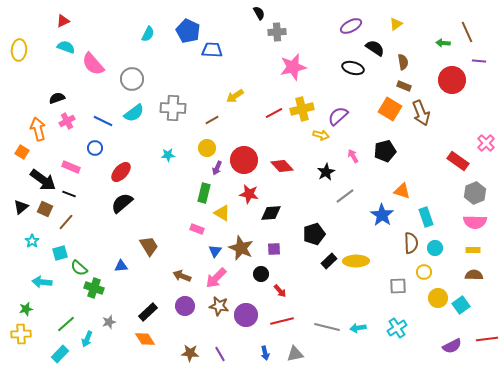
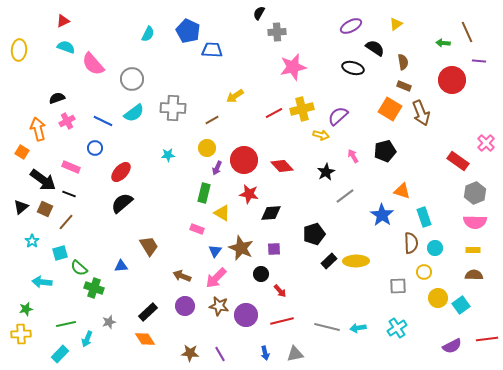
black semicircle at (259, 13): rotated 120 degrees counterclockwise
cyan rectangle at (426, 217): moved 2 px left
green line at (66, 324): rotated 30 degrees clockwise
